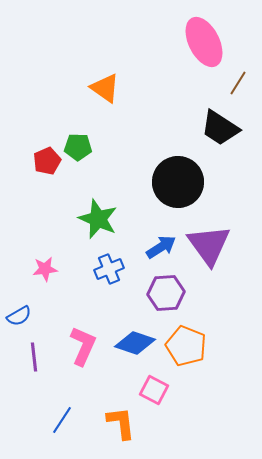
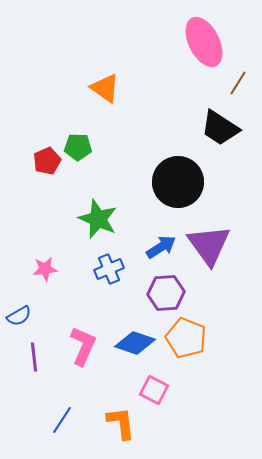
orange pentagon: moved 8 px up
